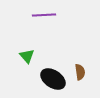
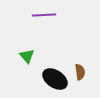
black ellipse: moved 2 px right
